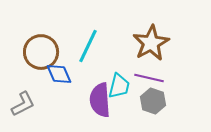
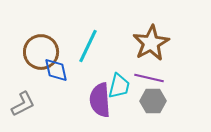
blue diamond: moved 3 px left, 4 px up; rotated 12 degrees clockwise
gray hexagon: rotated 20 degrees counterclockwise
